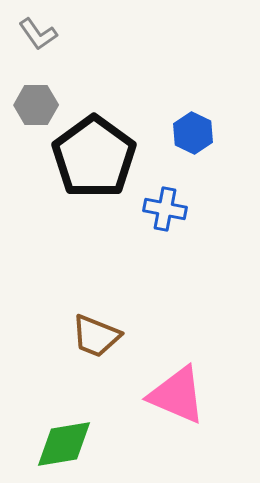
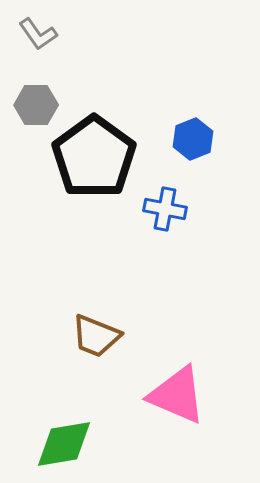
blue hexagon: moved 6 px down; rotated 12 degrees clockwise
